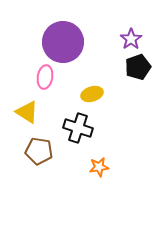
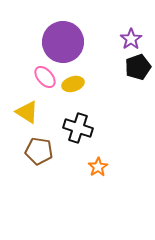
pink ellipse: rotated 50 degrees counterclockwise
yellow ellipse: moved 19 px left, 10 px up
orange star: moved 1 px left; rotated 24 degrees counterclockwise
